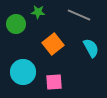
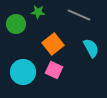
pink square: moved 12 px up; rotated 30 degrees clockwise
